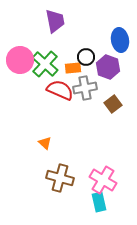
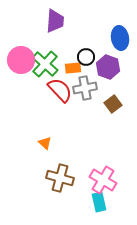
purple trapezoid: rotated 15 degrees clockwise
blue ellipse: moved 2 px up
pink circle: moved 1 px right
red semicircle: rotated 24 degrees clockwise
